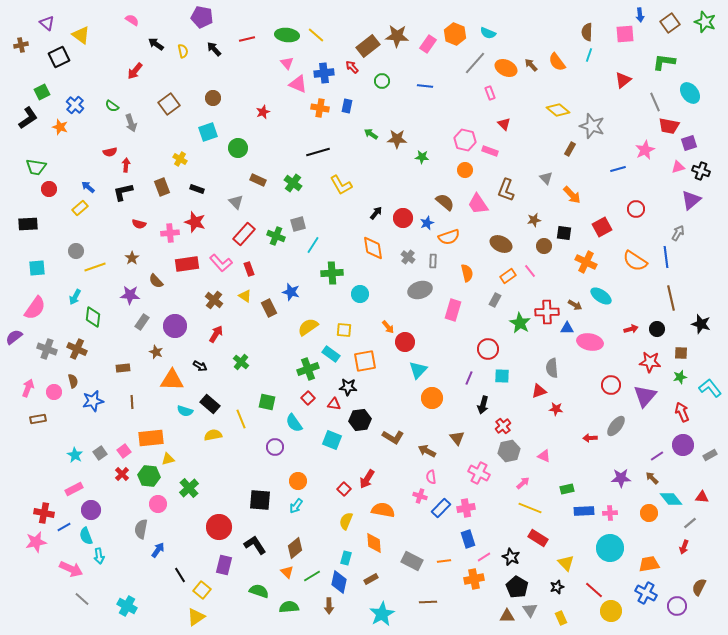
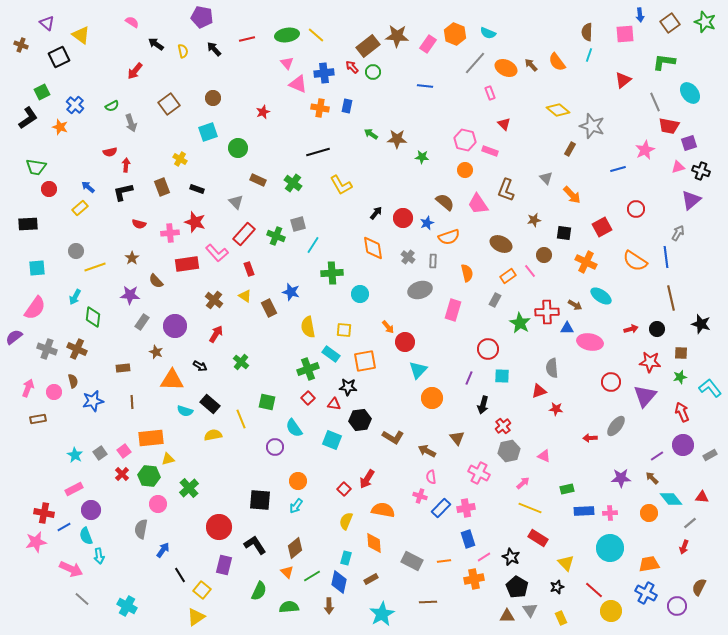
pink semicircle at (132, 20): moved 2 px down
green ellipse at (287, 35): rotated 15 degrees counterclockwise
brown cross at (21, 45): rotated 32 degrees clockwise
green circle at (382, 81): moved 9 px left, 9 px up
green semicircle at (112, 106): rotated 64 degrees counterclockwise
brown circle at (544, 246): moved 9 px down
pink L-shape at (221, 263): moved 4 px left, 10 px up
yellow semicircle at (308, 327): rotated 65 degrees counterclockwise
red circle at (611, 385): moved 3 px up
cyan semicircle at (294, 423): moved 5 px down
blue arrow at (158, 550): moved 5 px right
green semicircle at (259, 591): rotated 96 degrees clockwise
